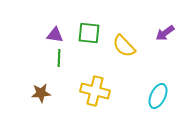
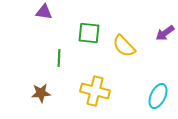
purple triangle: moved 11 px left, 23 px up
